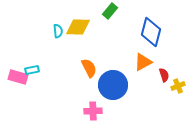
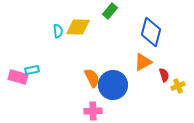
orange semicircle: moved 3 px right, 10 px down
